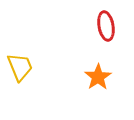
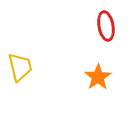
yellow trapezoid: rotated 8 degrees clockwise
